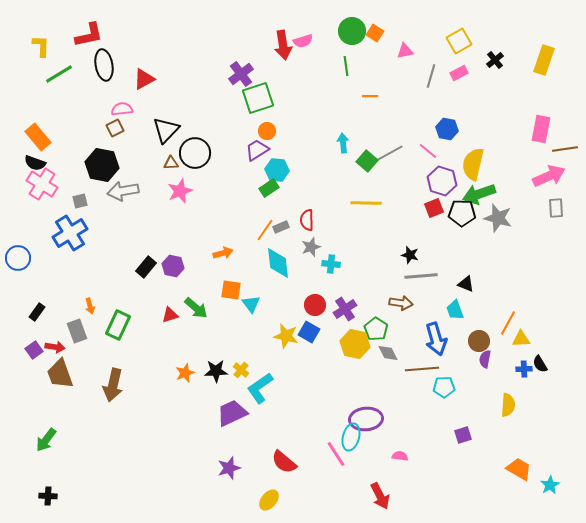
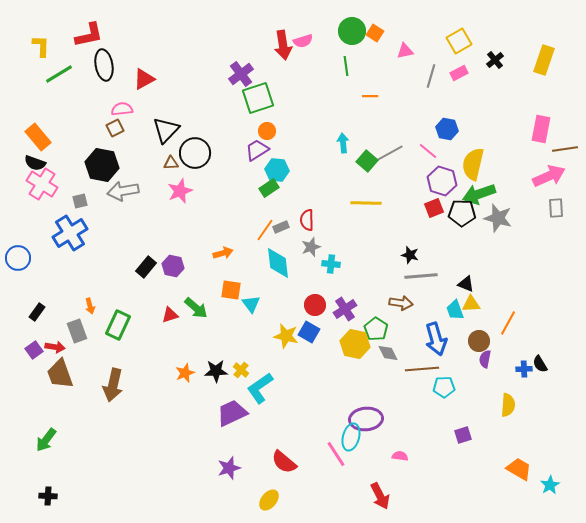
yellow triangle at (521, 339): moved 50 px left, 35 px up
